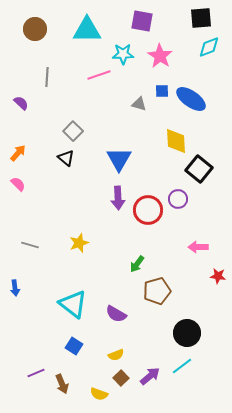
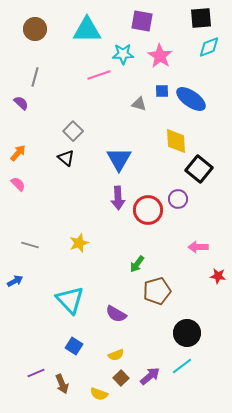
gray line at (47, 77): moved 12 px left; rotated 12 degrees clockwise
blue arrow at (15, 288): moved 7 px up; rotated 112 degrees counterclockwise
cyan triangle at (73, 304): moved 3 px left, 4 px up; rotated 8 degrees clockwise
